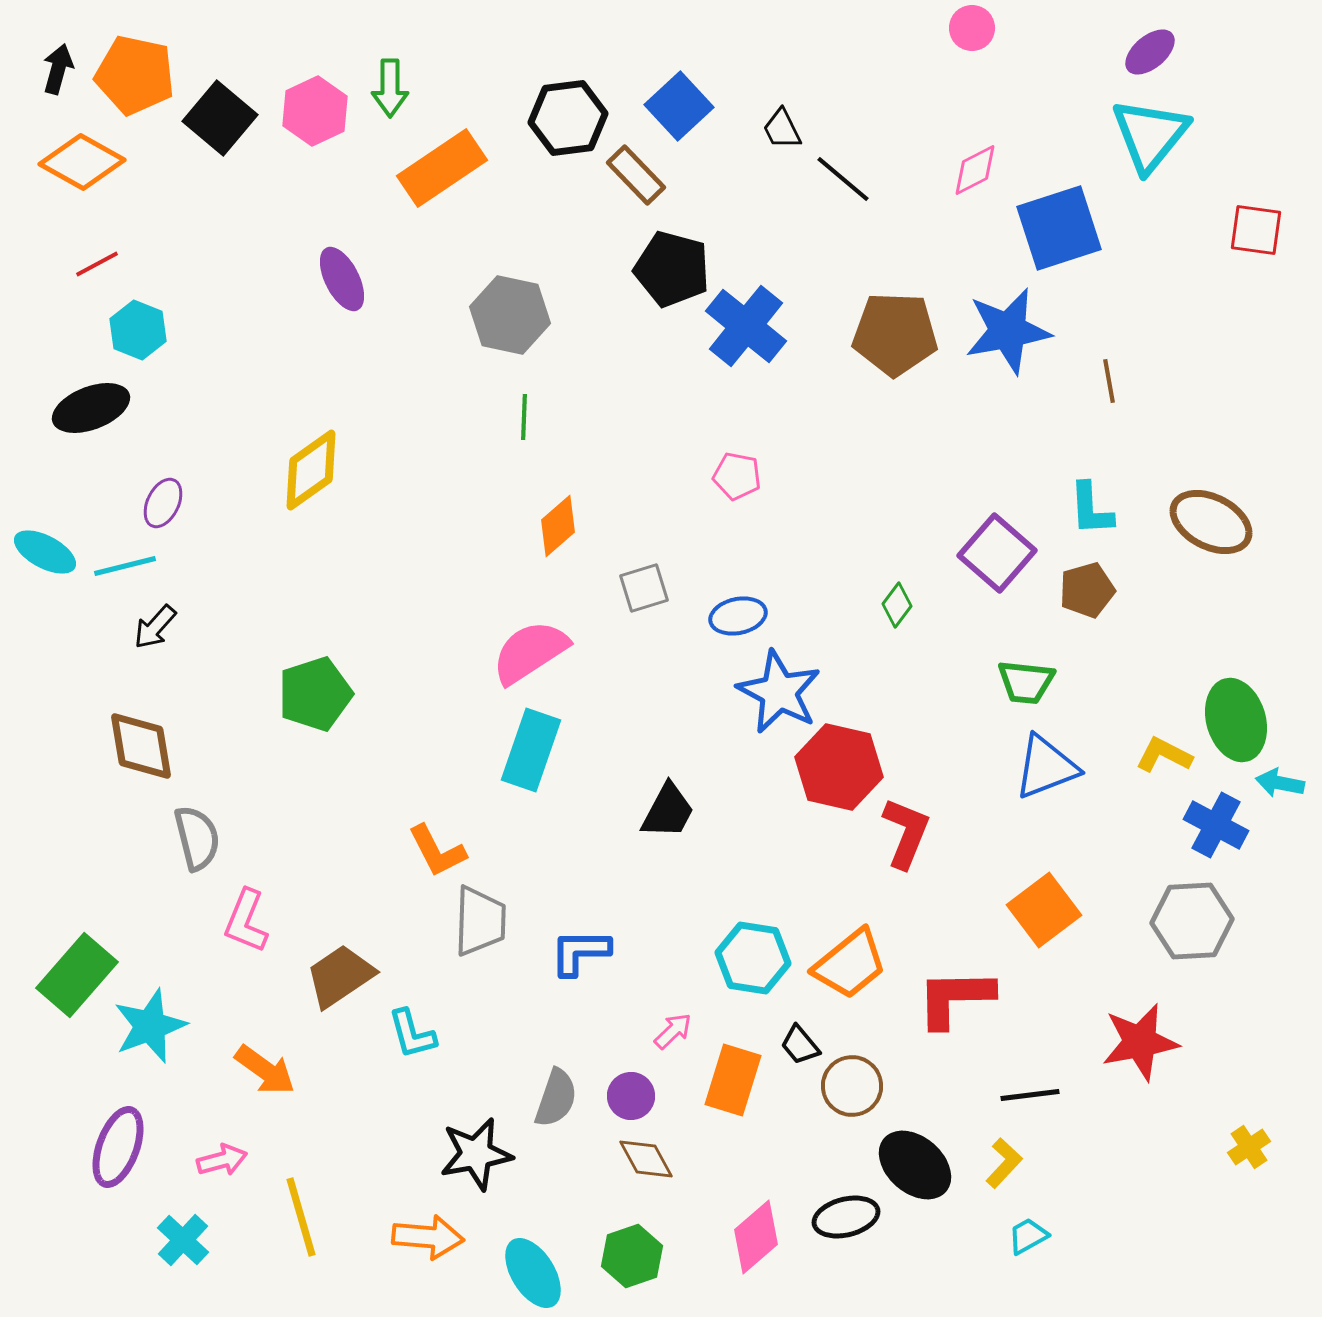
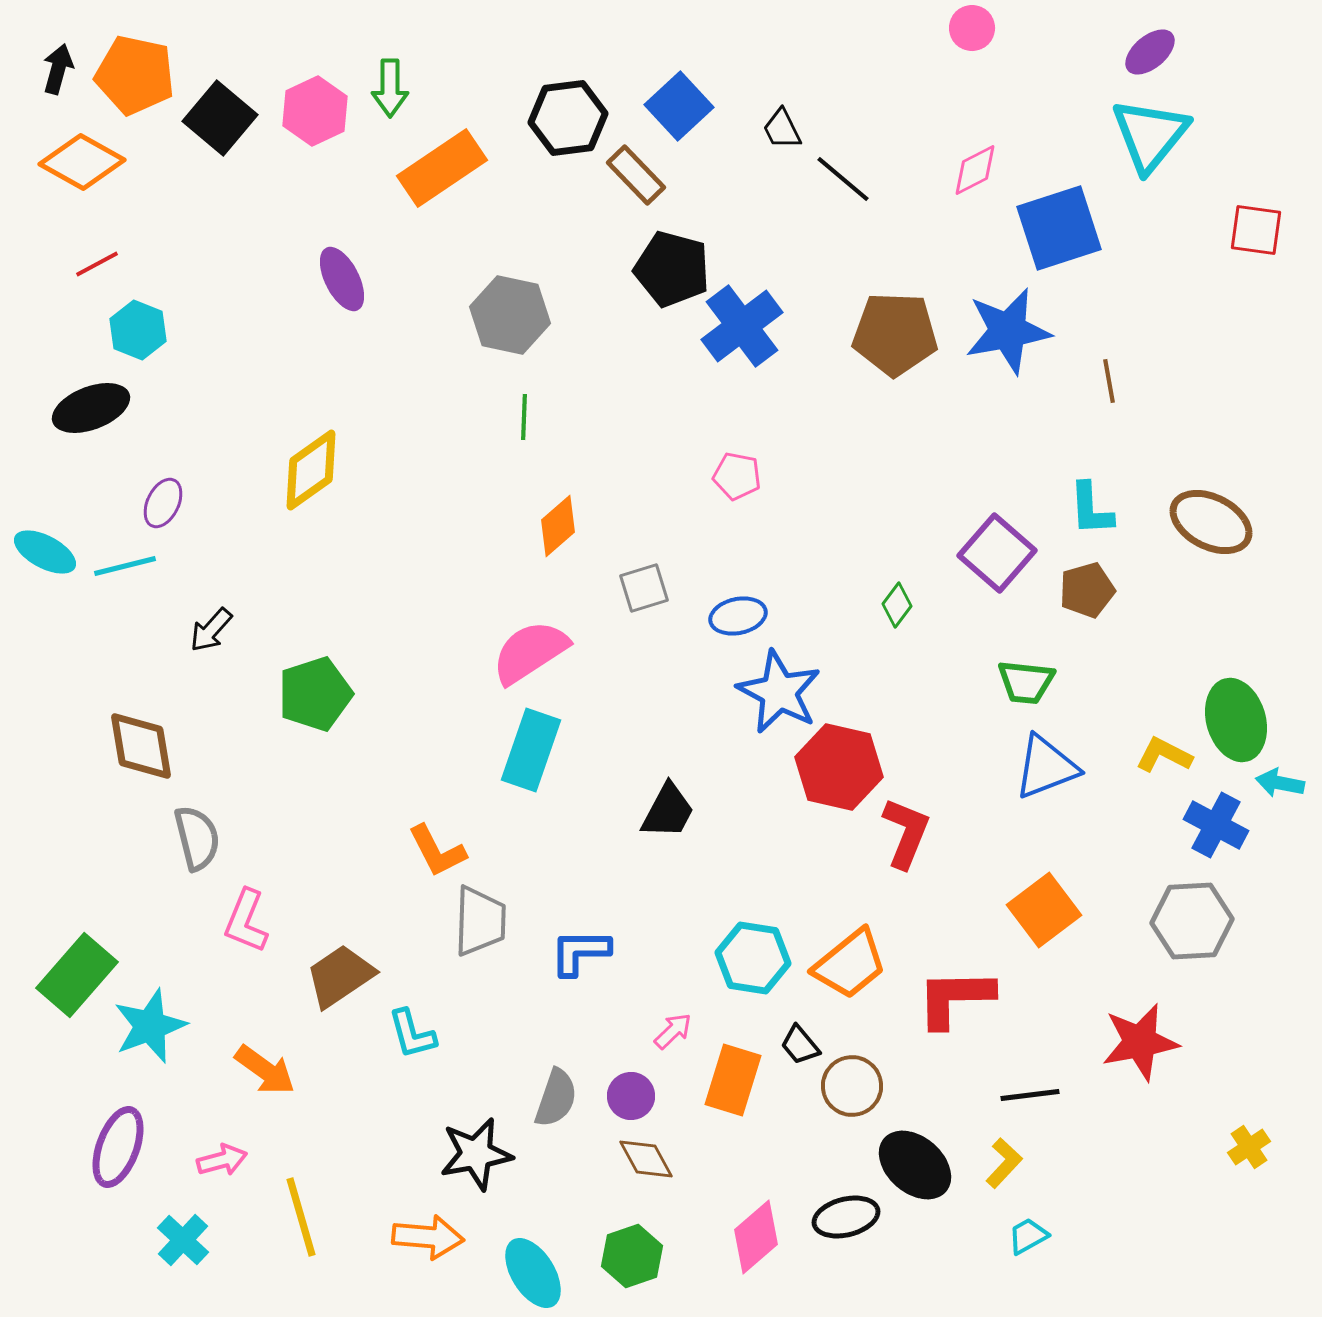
blue cross at (746, 326): moved 4 px left; rotated 14 degrees clockwise
black arrow at (155, 627): moved 56 px right, 3 px down
